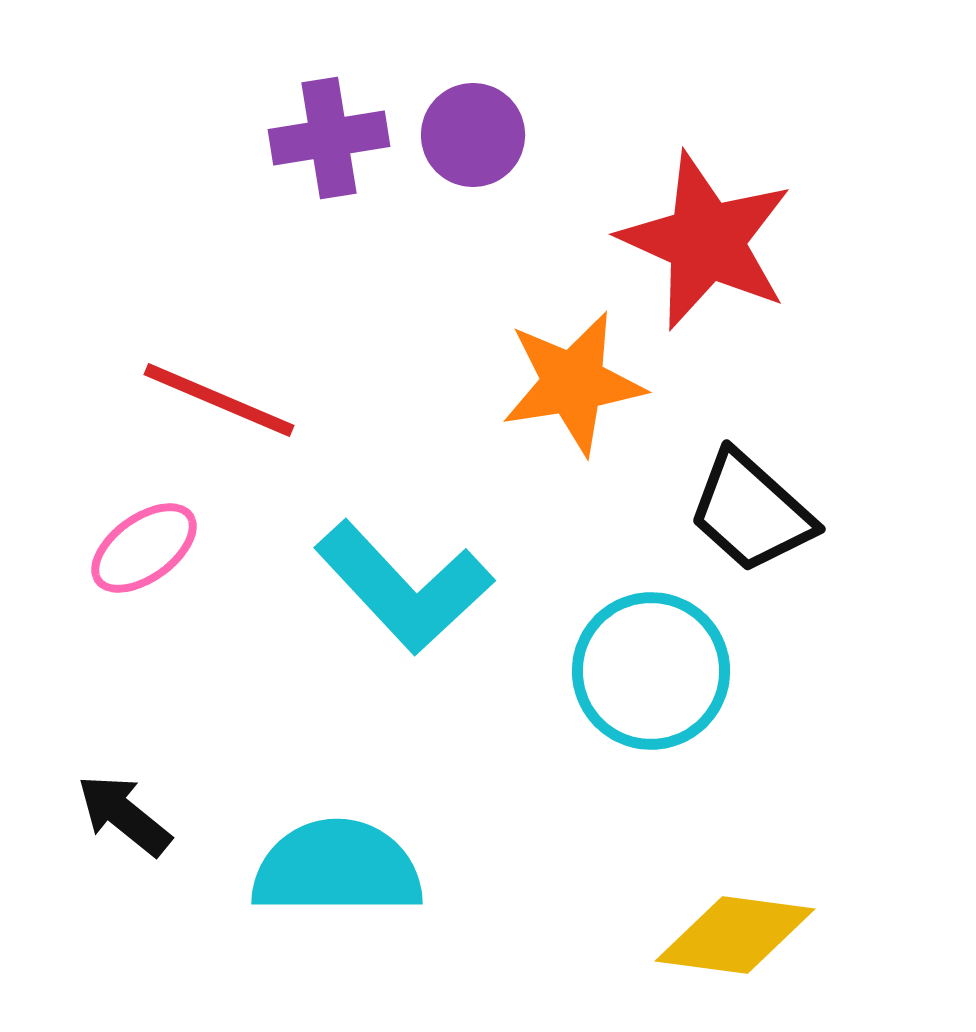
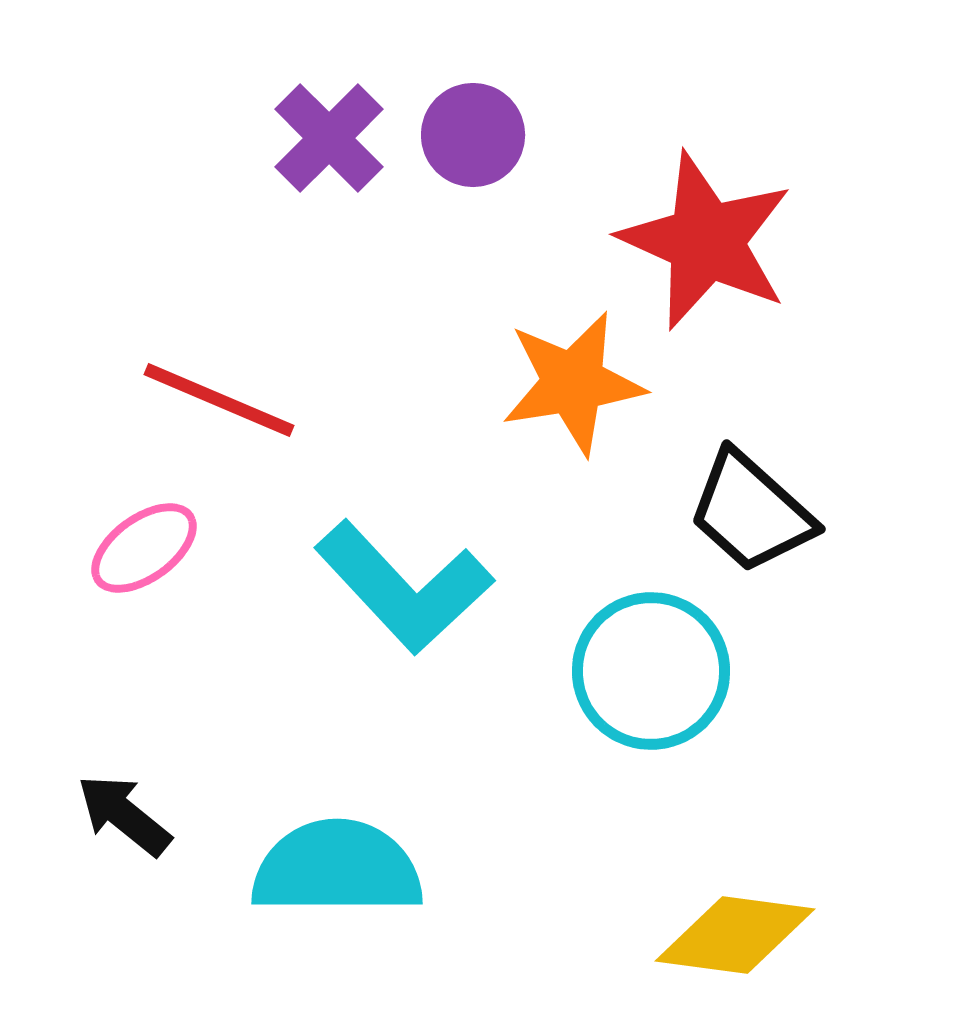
purple cross: rotated 36 degrees counterclockwise
